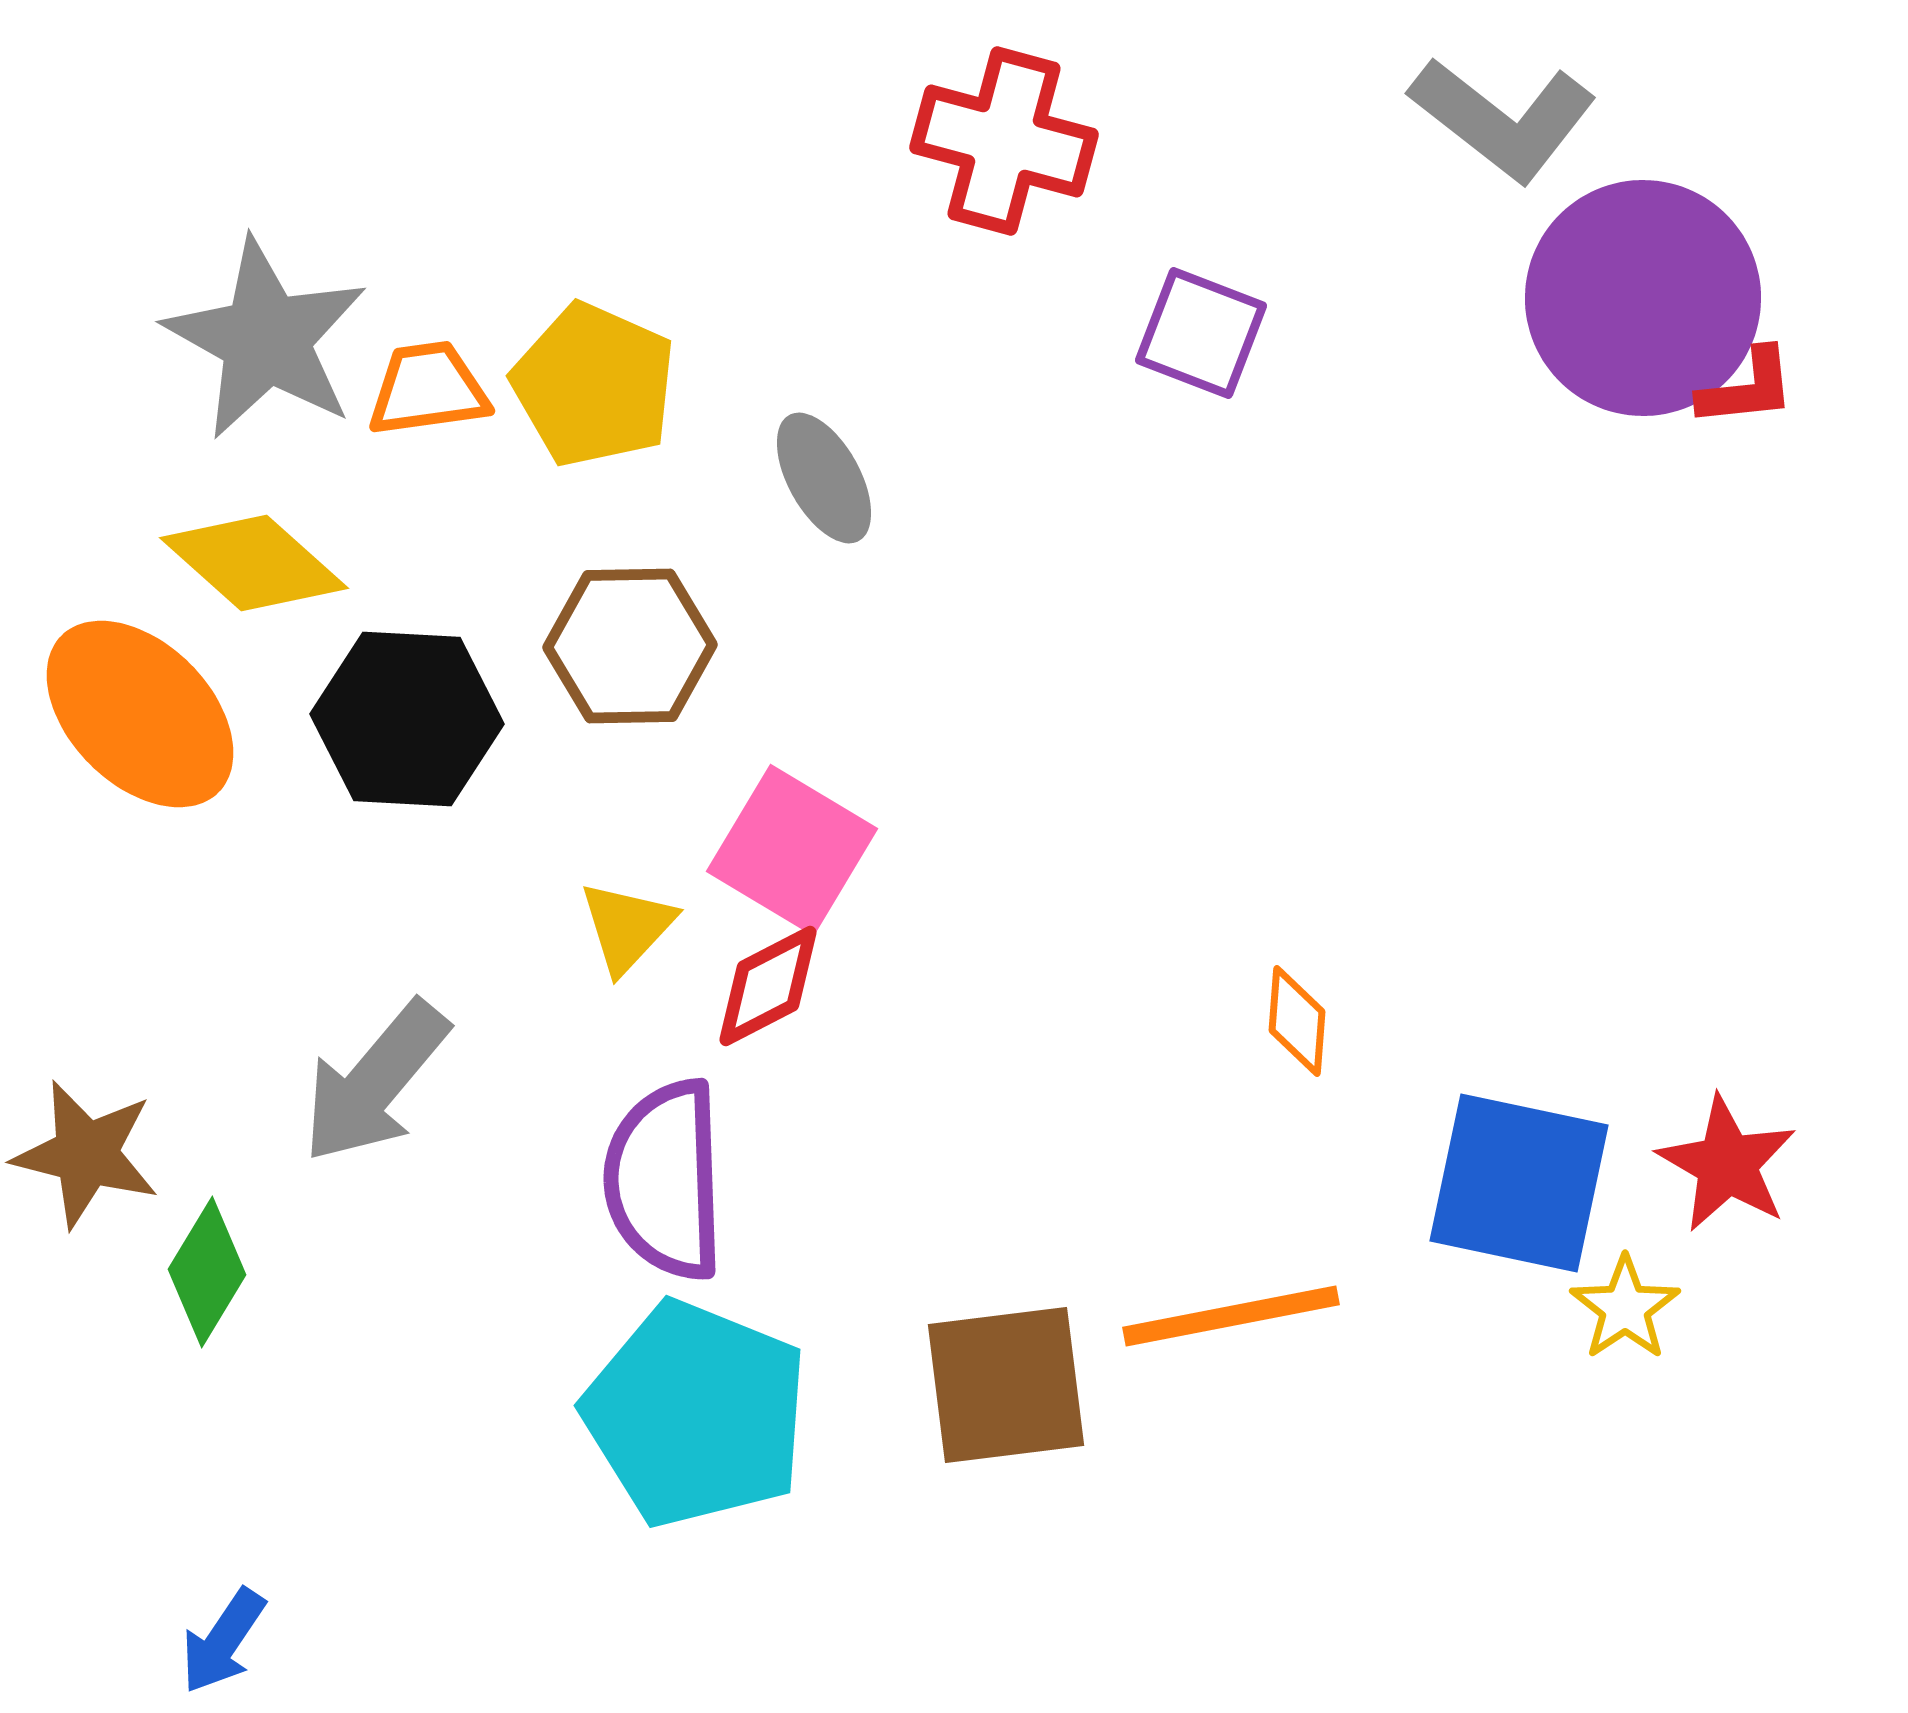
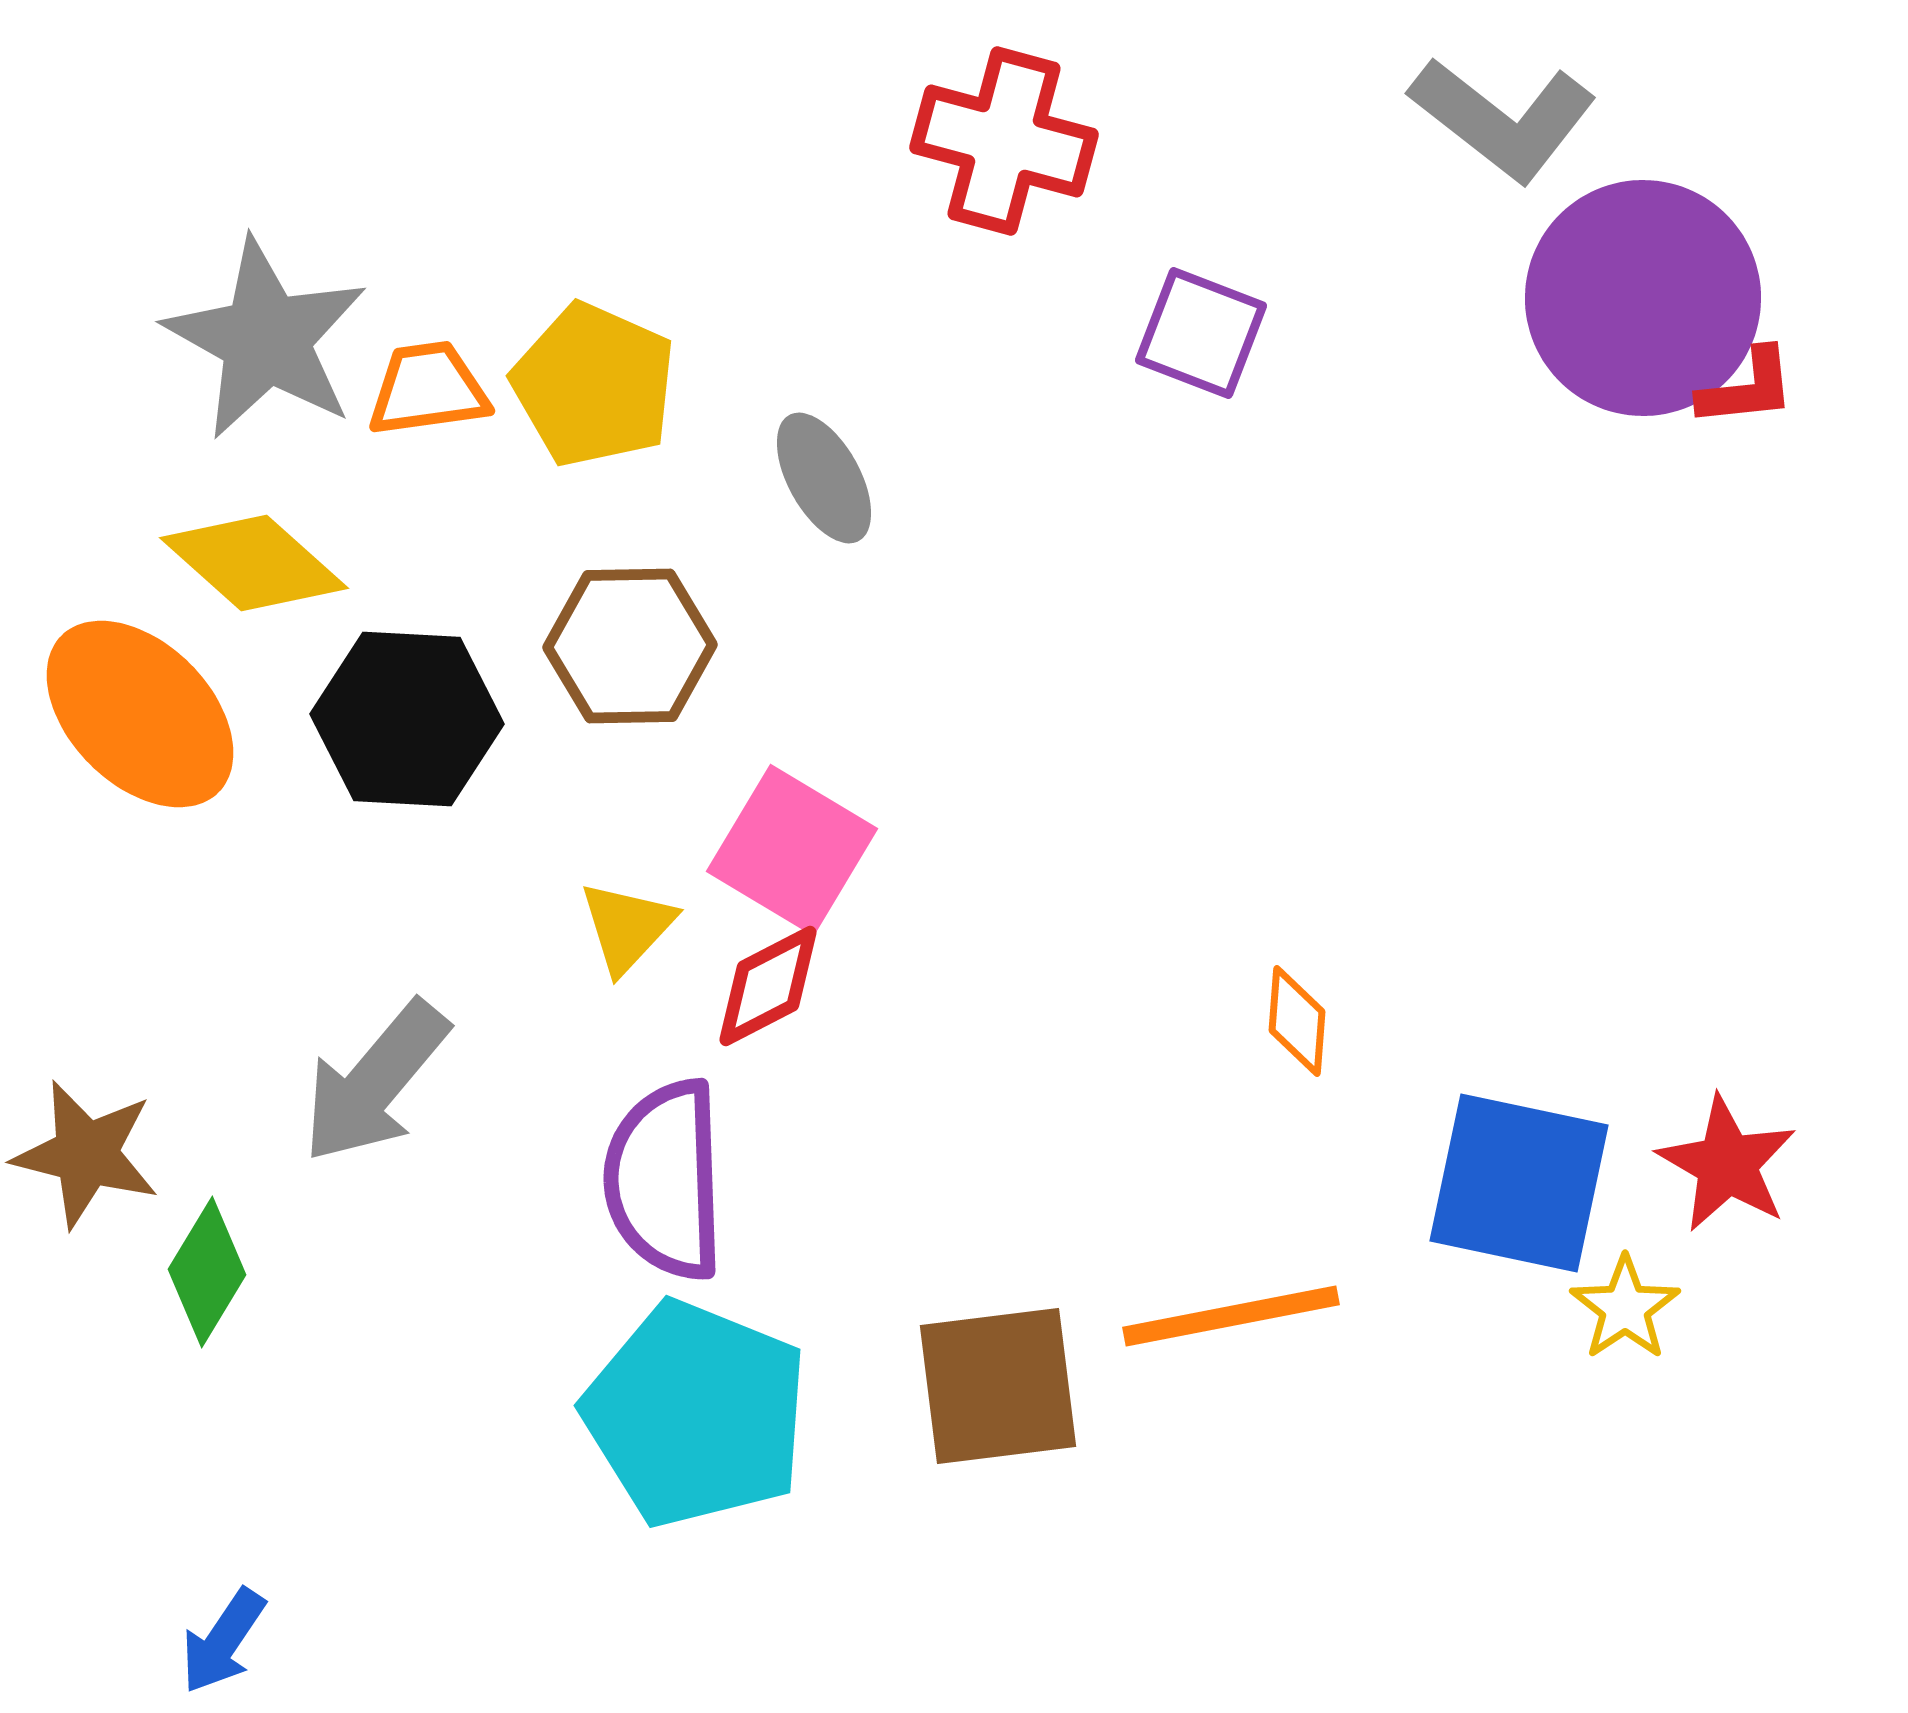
brown square: moved 8 px left, 1 px down
